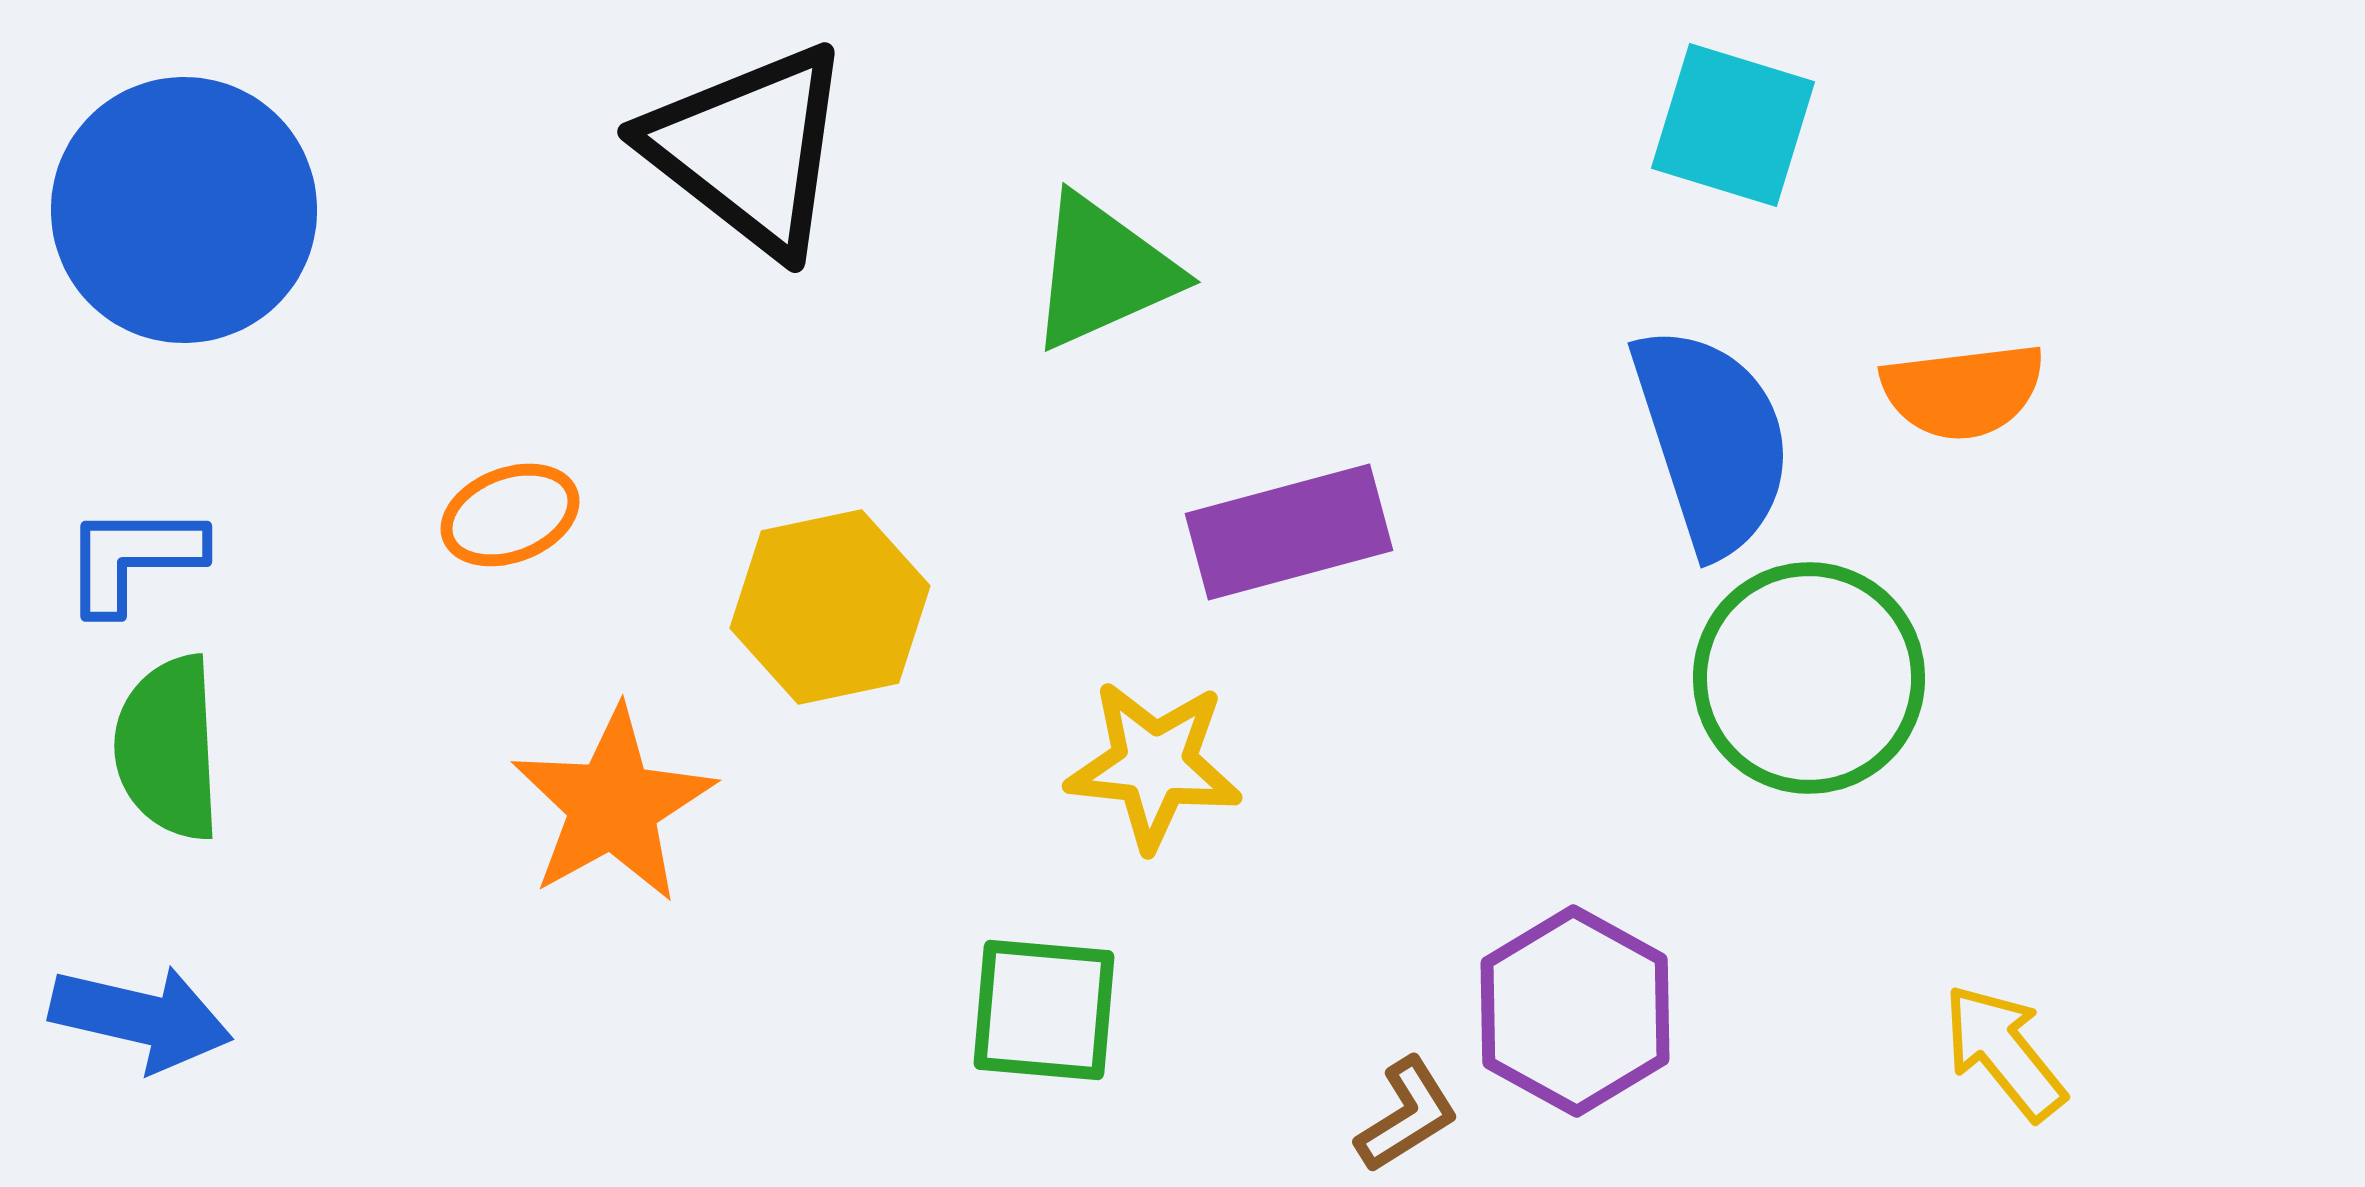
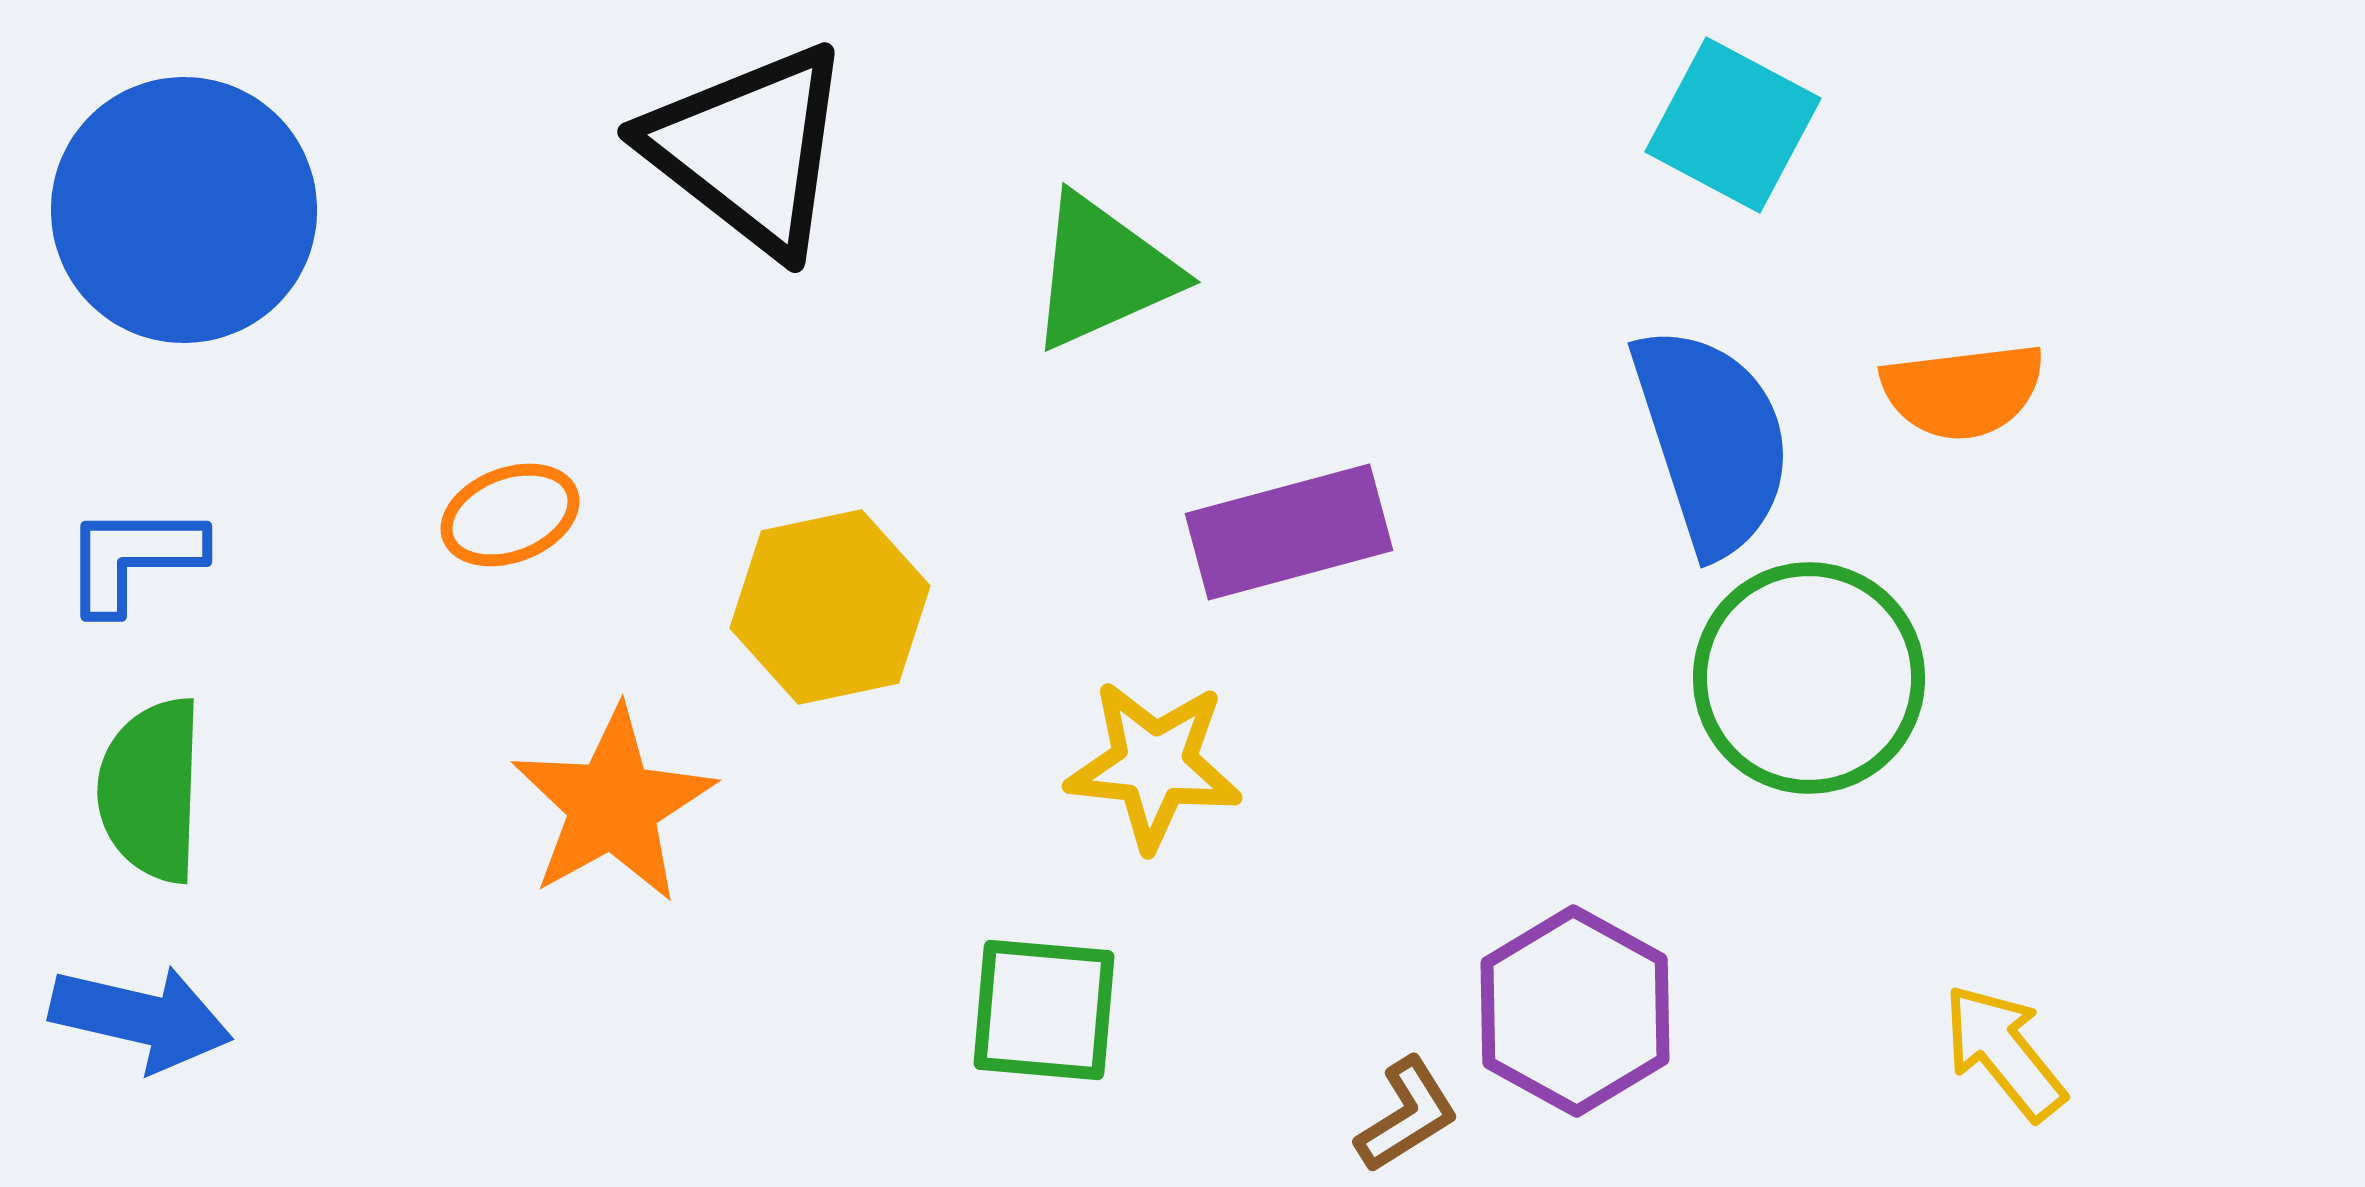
cyan square: rotated 11 degrees clockwise
green semicircle: moved 17 px left, 42 px down; rotated 5 degrees clockwise
